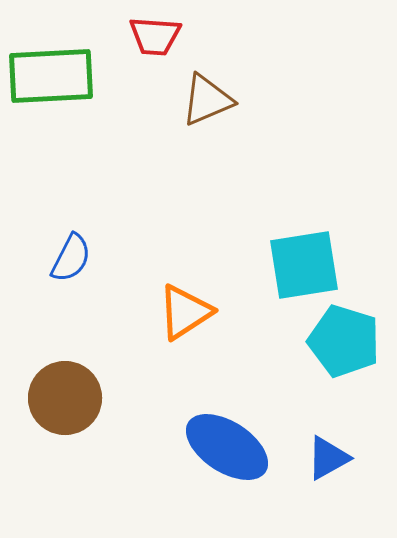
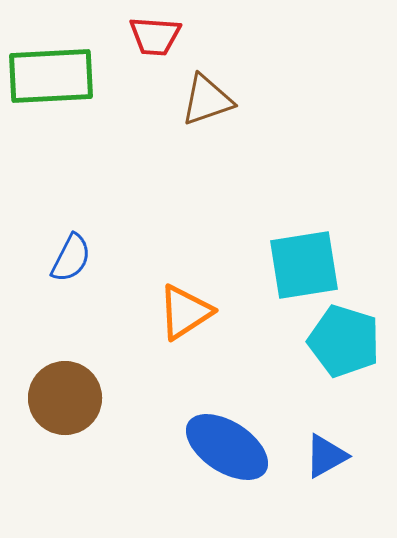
brown triangle: rotated 4 degrees clockwise
blue triangle: moved 2 px left, 2 px up
